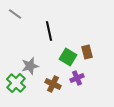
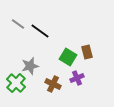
gray line: moved 3 px right, 10 px down
black line: moved 9 px left; rotated 42 degrees counterclockwise
